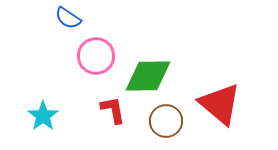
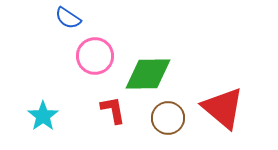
pink circle: moved 1 px left
green diamond: moved 2 px up
red triangle: moved 3 px right, 4 px down
brown circle: moved 2 px right, 3 px up
